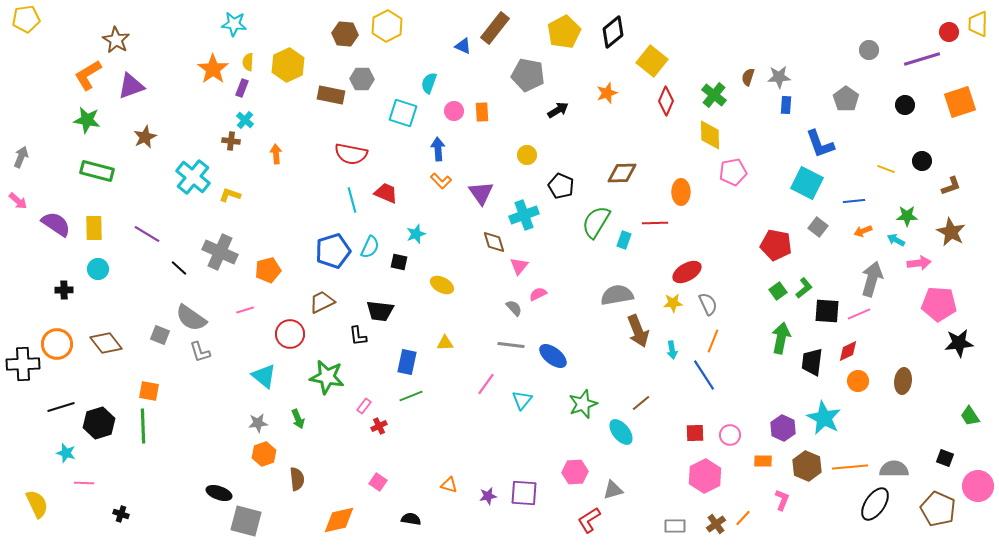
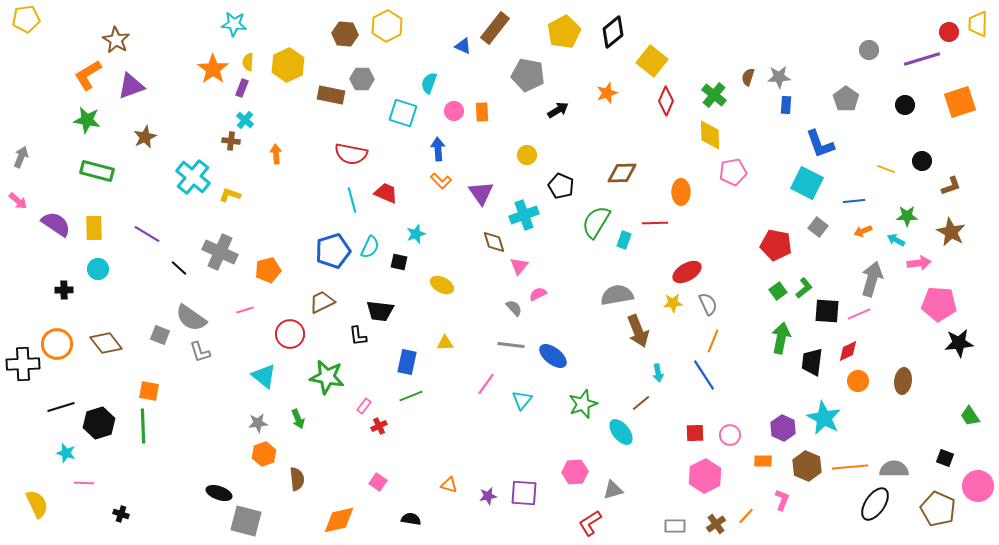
cyan arrow at (672, 350): moved 14 px left, 23 px down
orange line at (743, 518): moved 3 px right, 2 px up
red L-shape at (589, 520): moved 1 px right, 3 px down
